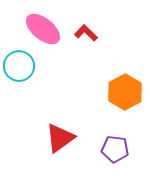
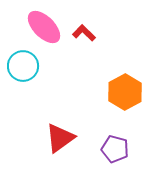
pink ellipse: moved 1 px right, 2 px up; rotated 6 degrees clockwise
red L-shape: moved 2 px left
cyan circle: moved 4 px right
purple pentagon: rotated 8 degrees clockwise
